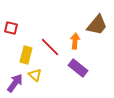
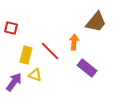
brown trapezoid: moved 1 px left, 3 px up
orange arrow: moved 1 px left, 1 px down
red line: moved 4 px down
purple rectangle: moved 9 px right
yellow triangle: rotated 24 degrees counterclockwise
purple arrow: moved 1 px left, 1 px up
